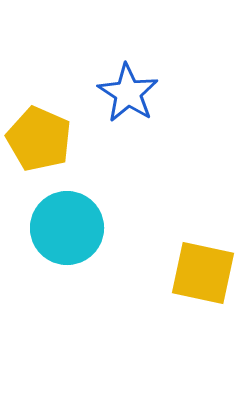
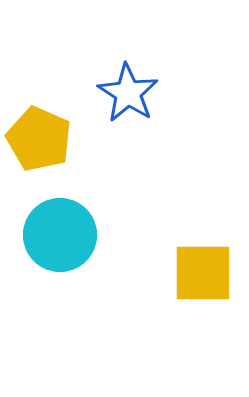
cyan circle: moved 7 px left, 7 px down
yellow square: rotated 12 degrees counterclockwise
